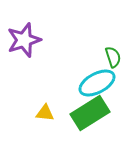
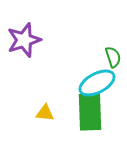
green rectangle: moved 1 px up; rotated 60 degrees counterclockwise
